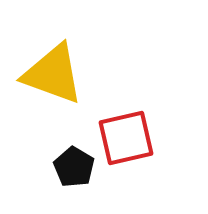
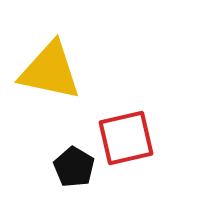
yellow triangle: moved 3 px left, 3 px up; rotated 8 degrees counterclockwise
